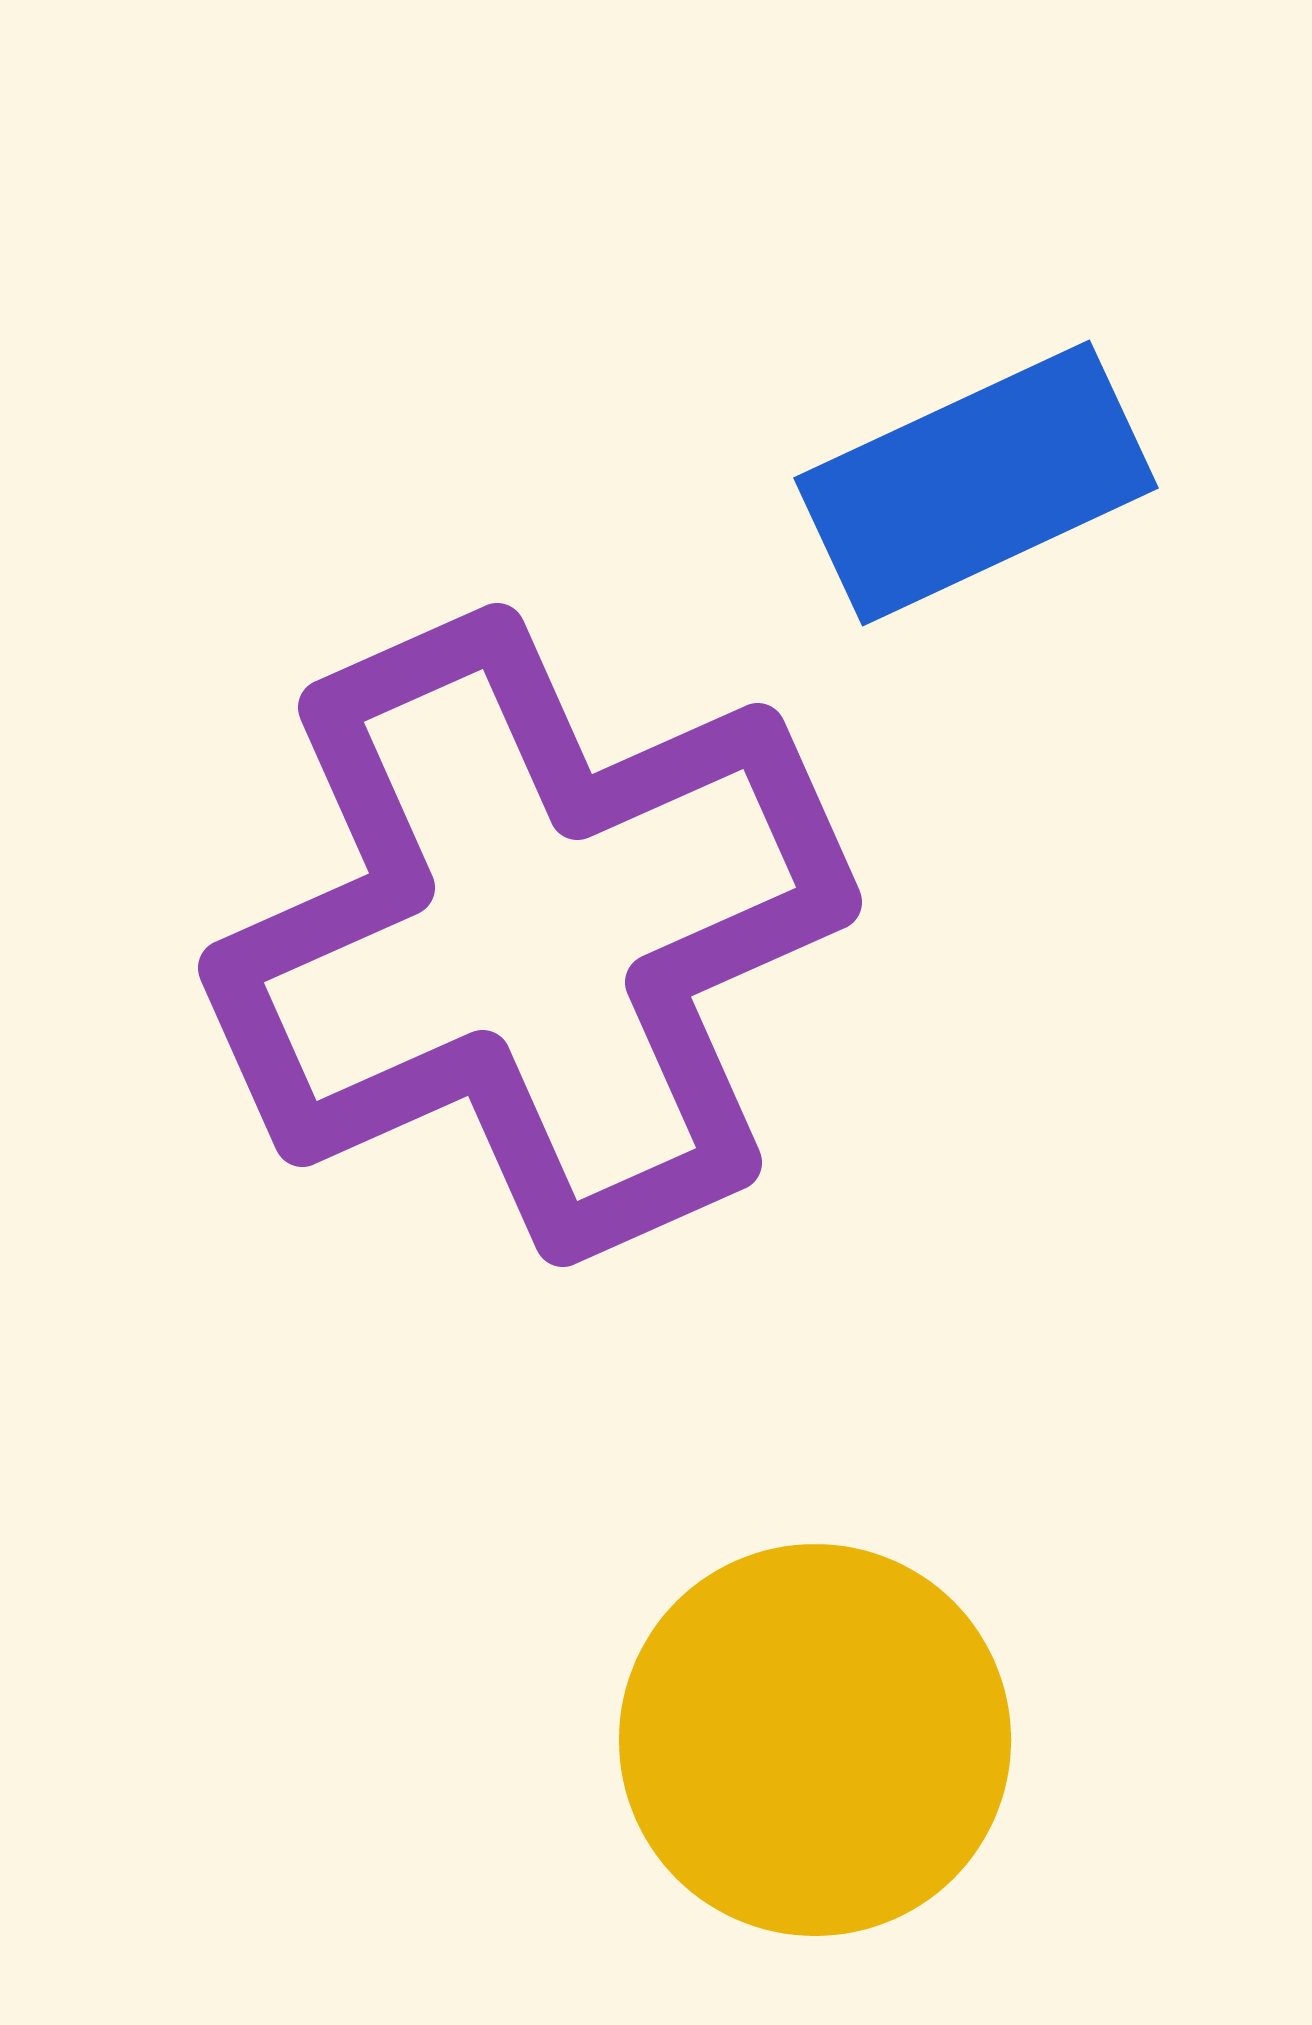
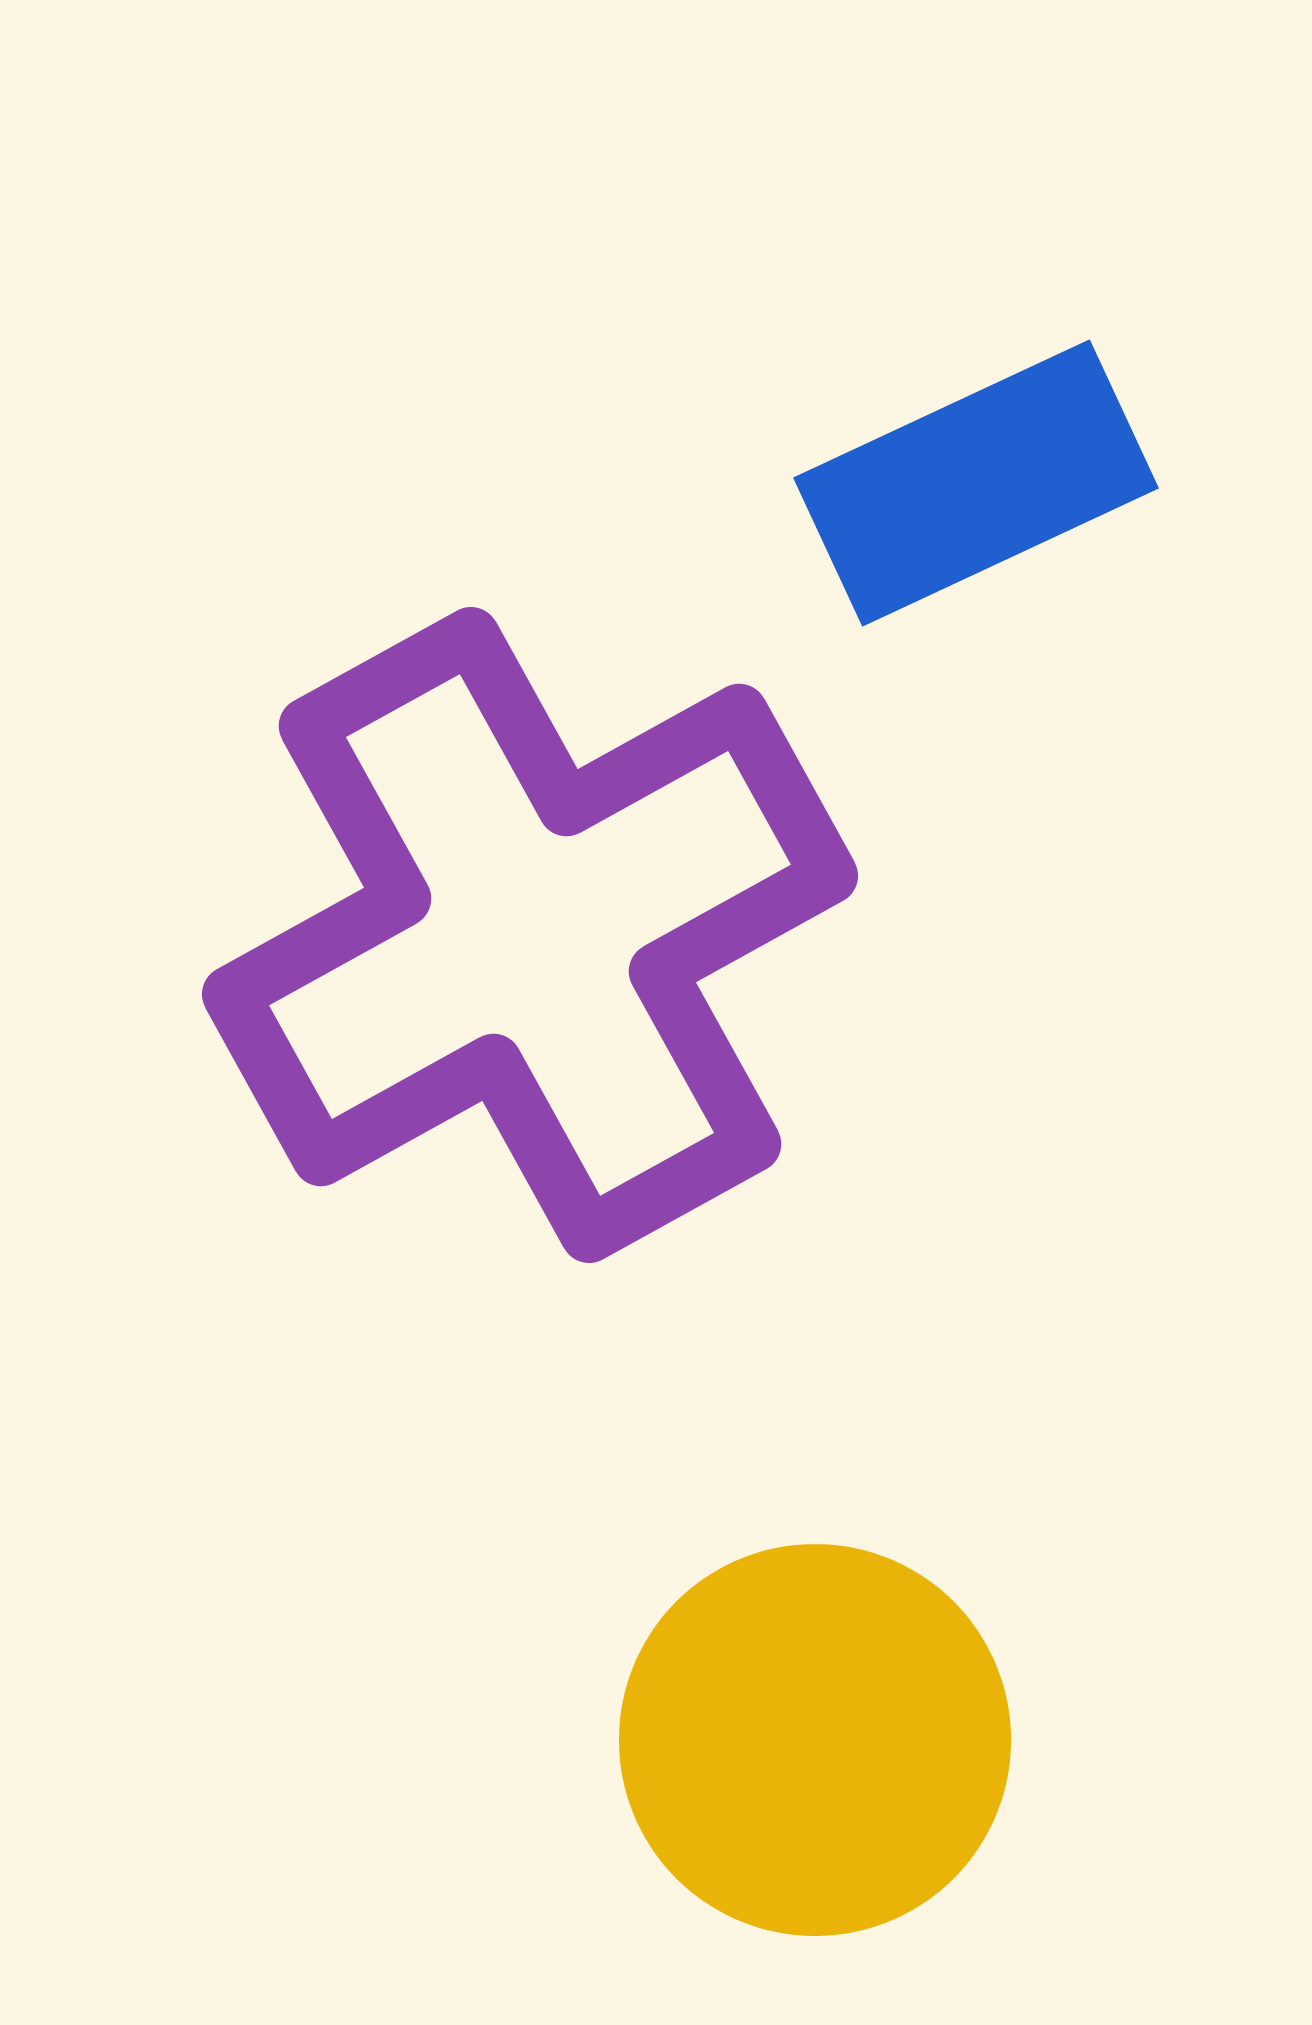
purple cross: rotated 5 degrees counterclockwise
